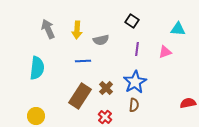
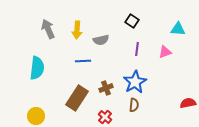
brown cross: rotated 24 degrees clockwise
brown rectangle: moved 3 px left, 2 px down
